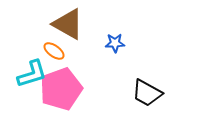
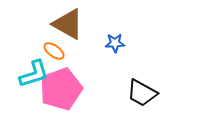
cyan L-shape: moved 2 px right
black trapezoid: moved 5 px left
